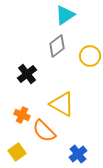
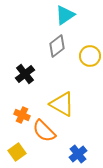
black cross: moved 2 px left
